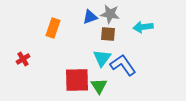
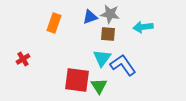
orange rectangle: moved 1 px right, 5 px up
red square: rotated 8 degrees clockwise
